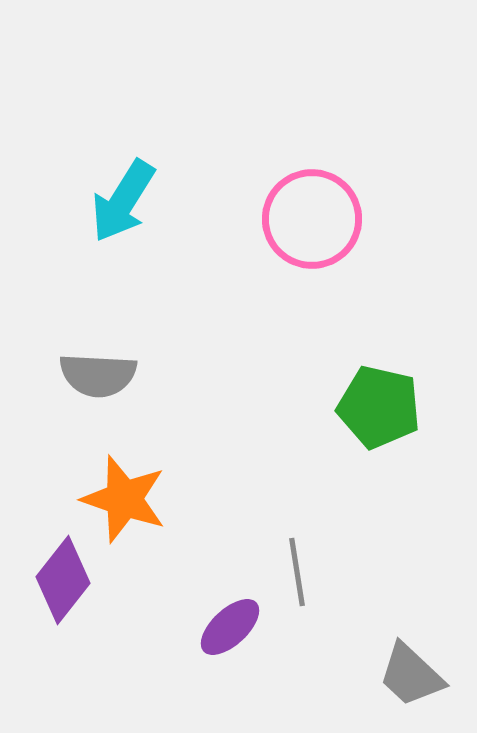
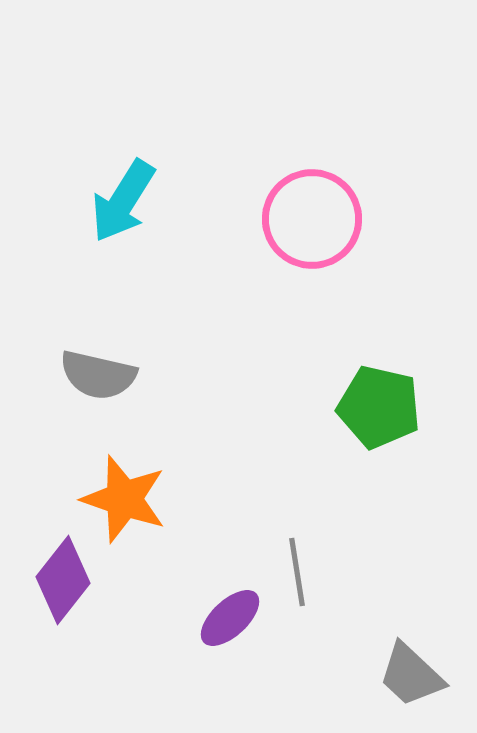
gray semicircle: rotated 10 degrees clockwise
purple ellipse: moved 9 px up
